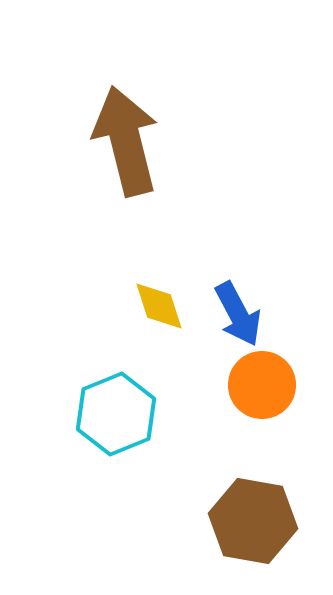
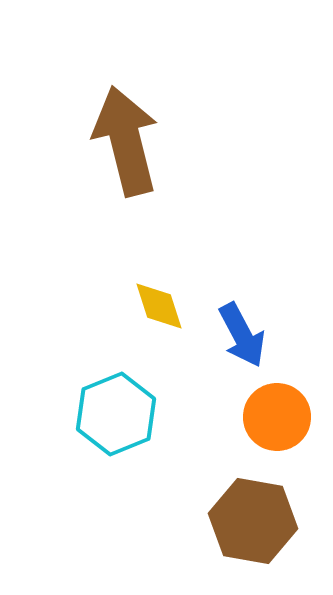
blue arrow: moved 4 px right, 21 px down
orange circle: moved 15 px right, 32 px down
